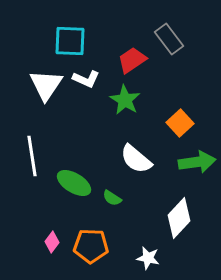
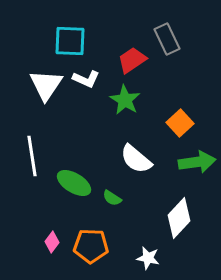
gray rectangle: moved 2 px left; rotated 12 degrees clockwise
